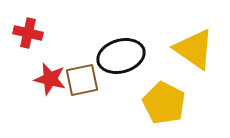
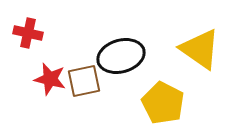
yellow triangle: moved 6 px right
brown square: moved 2 px right, 1 px down
yellow pentagon: moved 1 px left
